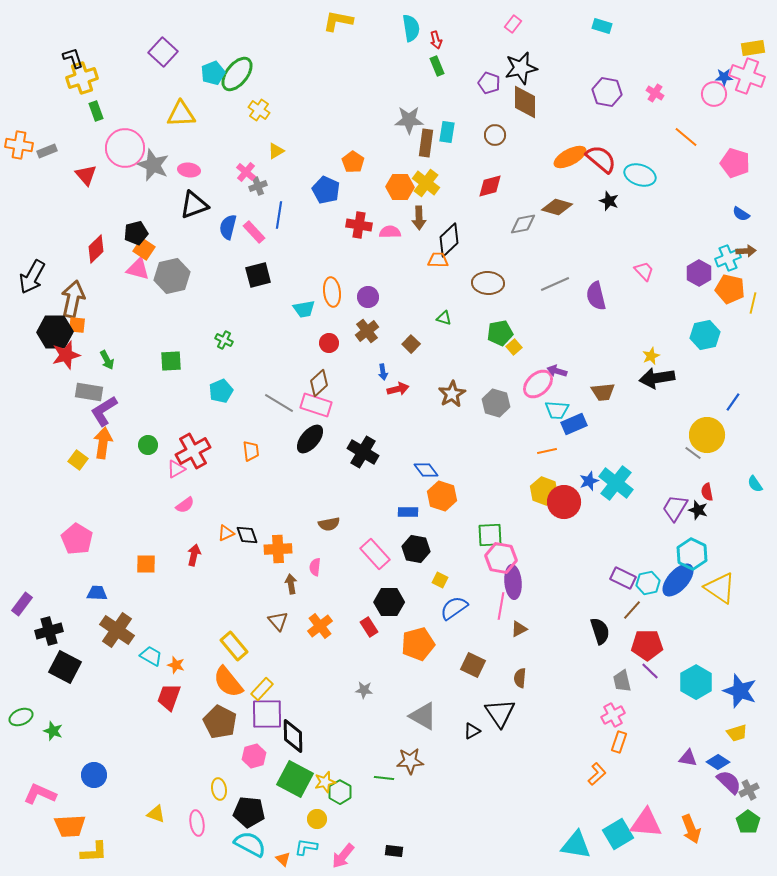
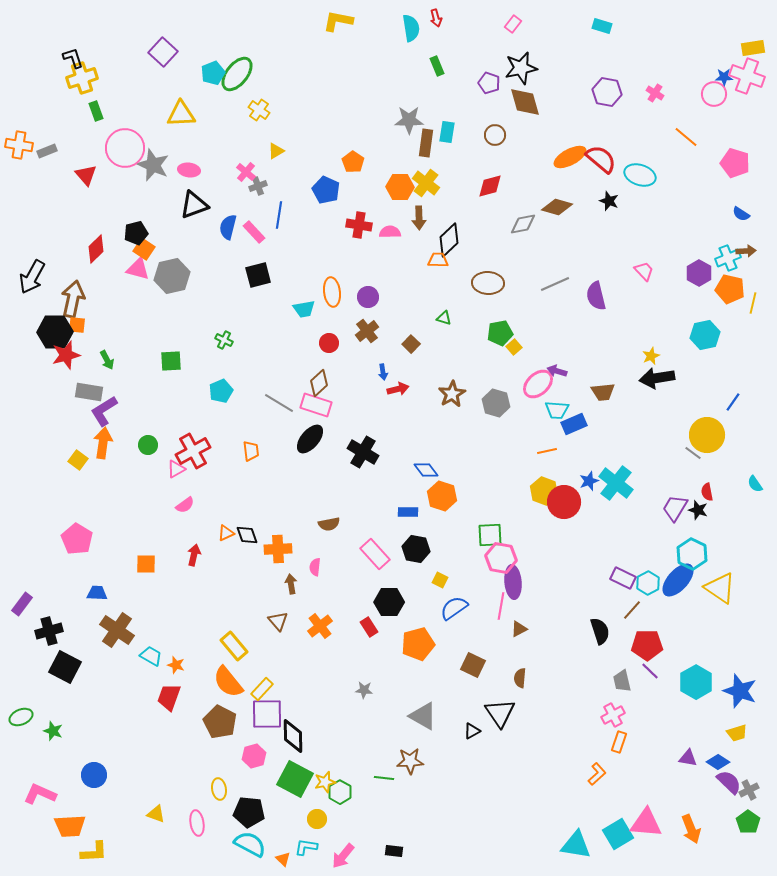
red arrow at (436, 40): moved 22 px up
brown diamond at (525, 102): rotated 16 degrees counterclockwise
cyan hexagon at (648, 583): rotated 15 degrees counterclockwise
